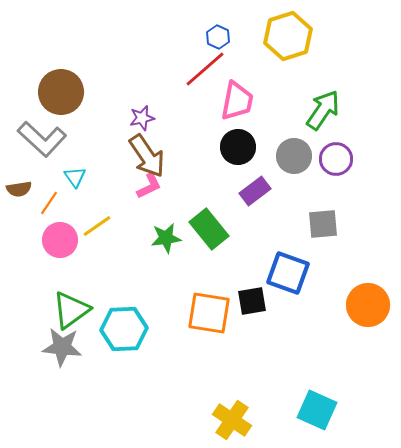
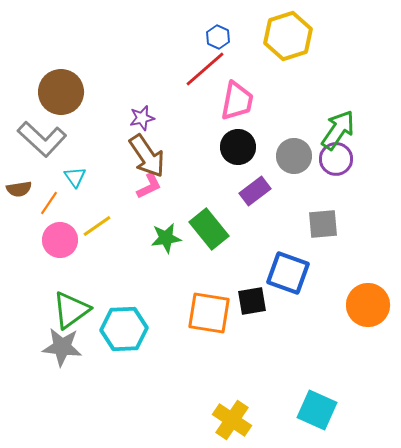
green arrow: moved 15 px right, 20 px down
